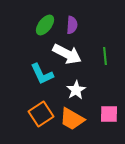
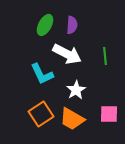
green ellipse: rotated 10 degrees counterclockwise
